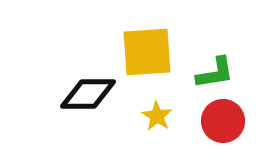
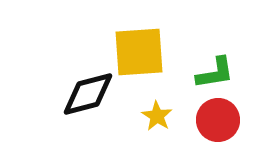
yellow square: moved 8 px left
black diamond: rotated 14 degrees counterclockwise
red circle: moved 5 px left, 1 px up
